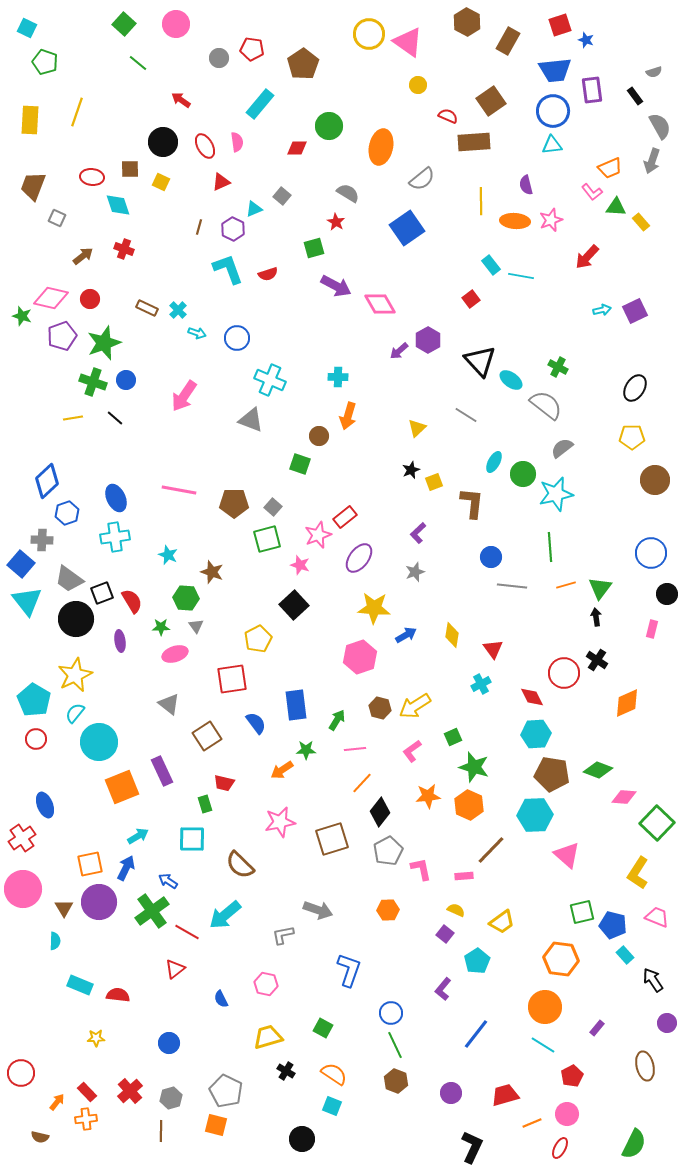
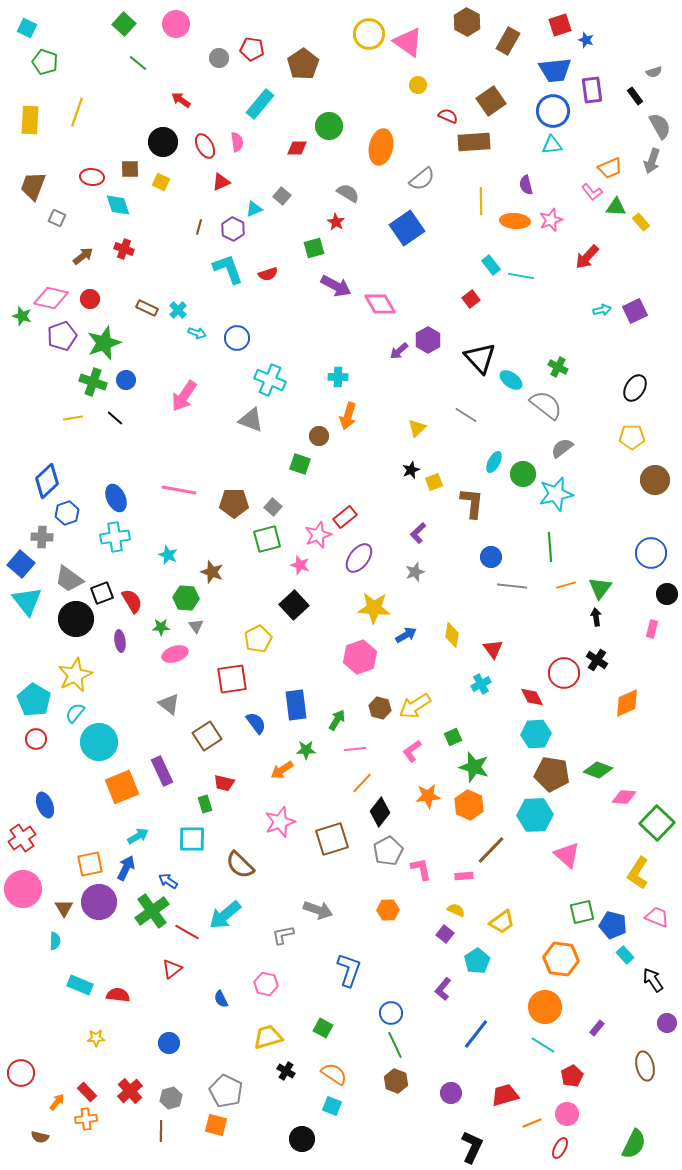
black triangle at (480, 361): moved 3 px up
gray cross at (42, 540): moved 3 px up
pink star at (280, 822): rotated 8 degrees counterclockwise
red triangle at (175, 969): moved 3 px left
